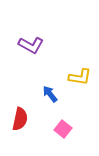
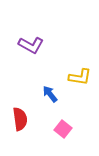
red semicircle: rotated 20 degrees counterclockwise
